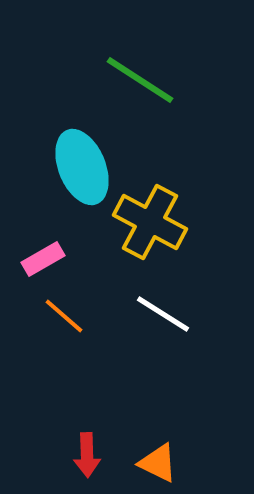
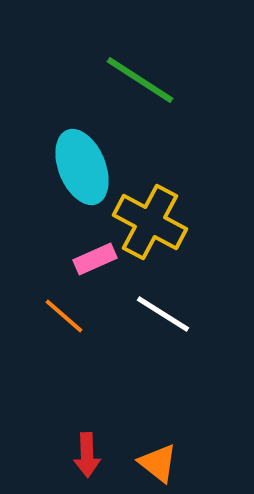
pink rectangle: moved 52 px right; rotated 6 degrees clockwise
orange triangle: rotated 12 degrees clockwise
